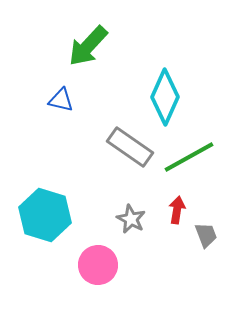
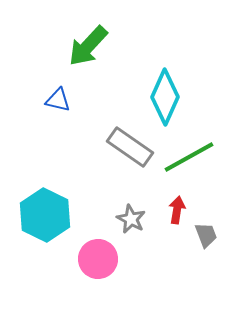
blue triangle: moved 3 px left
cyan hexagon: rotated 9 degrees clockwise
pink circle: moved 6 px up
